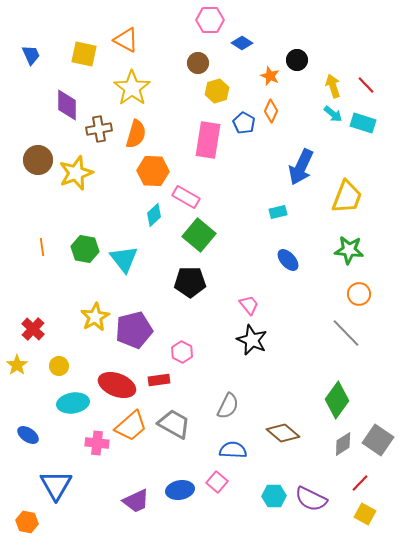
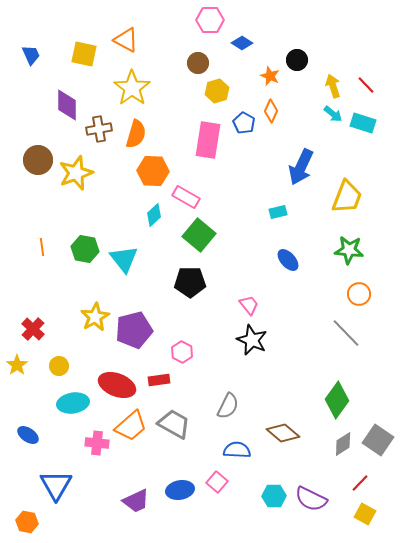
blue semicircle at (233, 450): moved 4 px right
